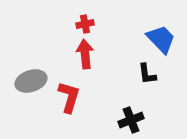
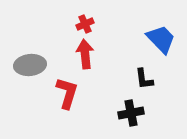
red cross: rotated 12 degrees counterclockwise
black L-shape: moved 3 px left, 5 px down
gray ellipse: moved 1 px left, 16 px up; rotated 12 degrees clockwise
red L-shape: moved 2 px left, 4 px up
black cross: moved 7 px up; rotated 10 degrees clockwise
